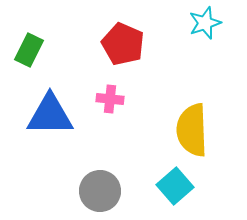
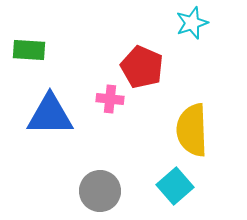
cyan star: moved 13 px left
red pentagon: moved 19 px right, 23 px down
green rectangle: rotated 68 degrees clockwise
